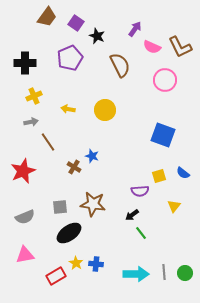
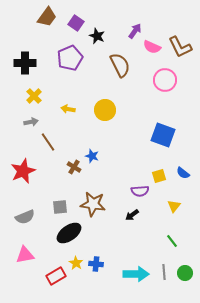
purple arrow: moved 2 px down
yellow cross: rotated 21 degrees counterclockwise
green line: moved 31 px right, 8 px down
